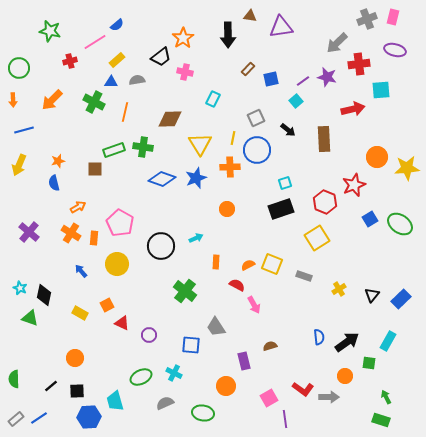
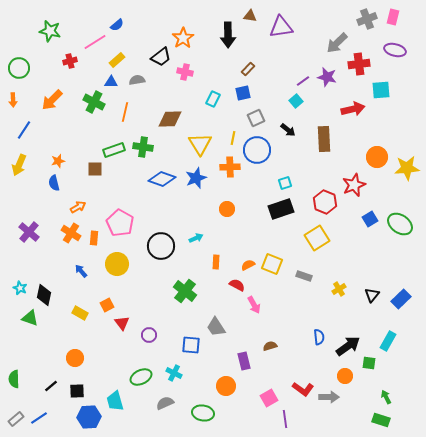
blue square at (271, 79): moved 28 px left, 14 px down
blue line at (24, 130): rotated 42 degrees counterclockwise
red triangle at (122, 323): rotated 28 degrees clockwise
black arrow at (347, 342): moved 1 px right, 4 px down
